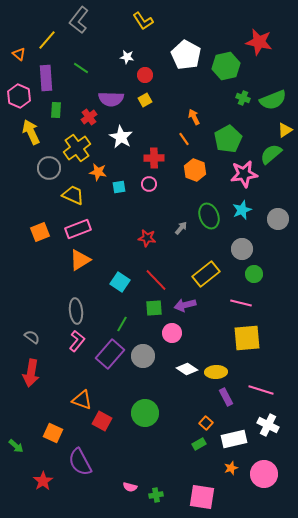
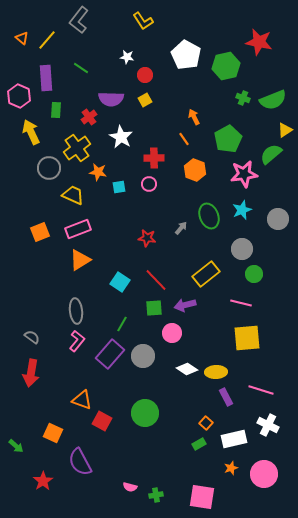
orange triangle at (19, 54): moved 3 px right, 16 px up
